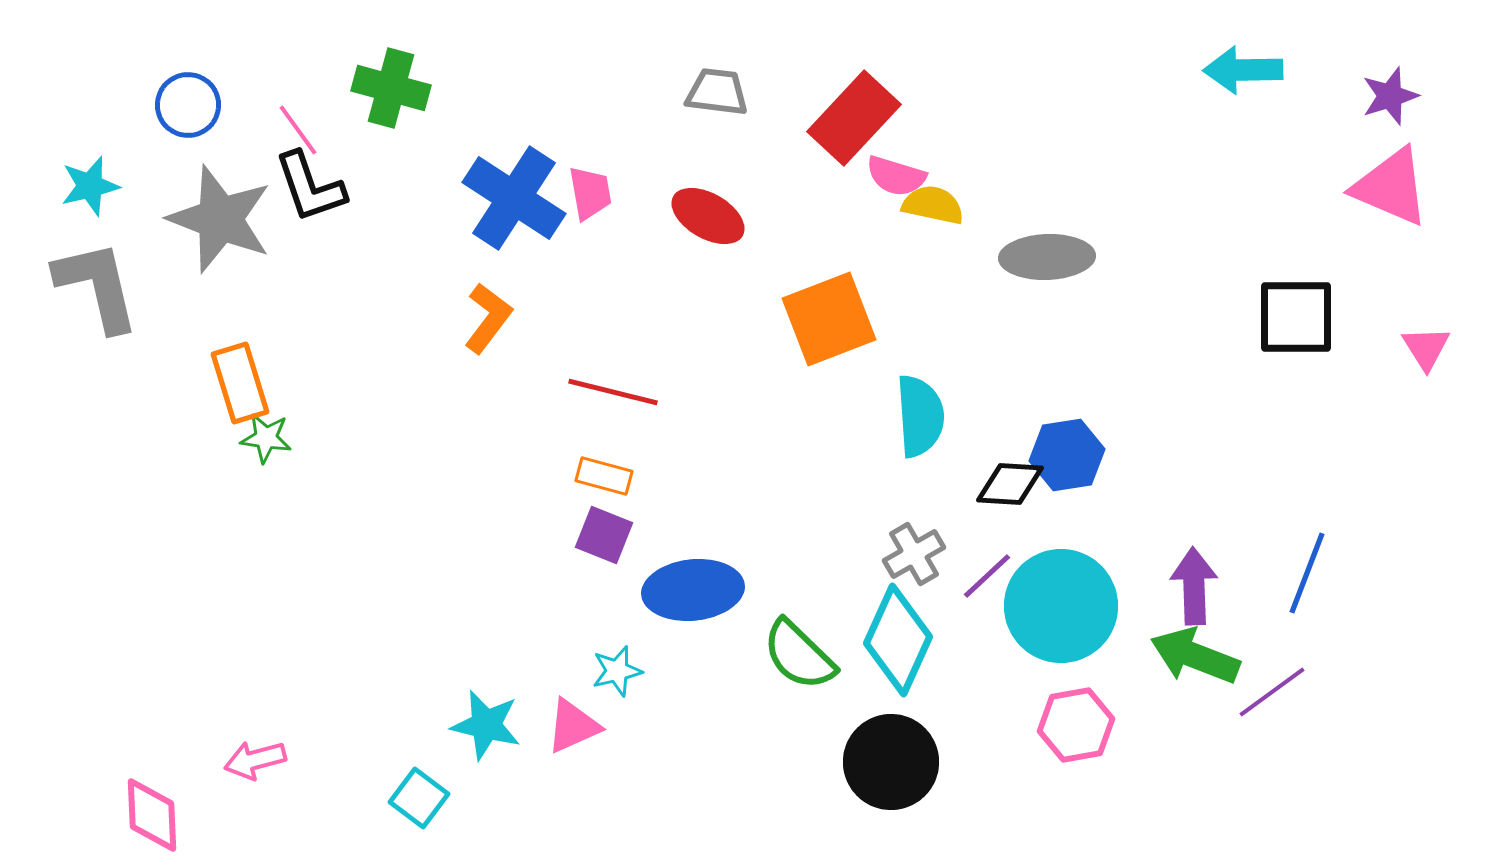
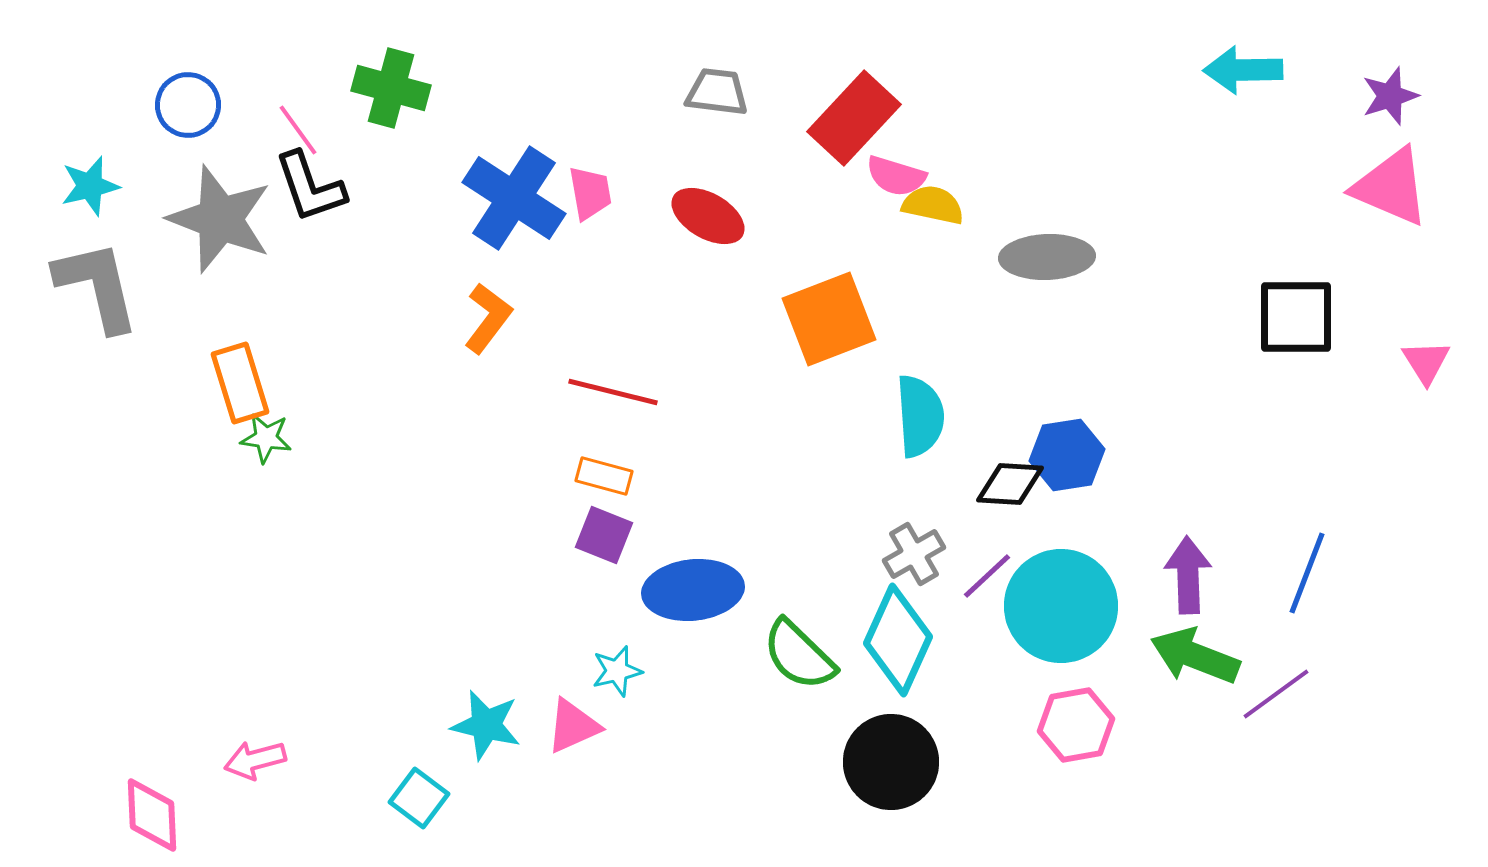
pink triangle at (1426, 348): moved 14 px down
purple arrow at (1194, 586): moved 6 px left, 11 px up
purple line at (1272, 692): moved 4 px right, 2 px down
